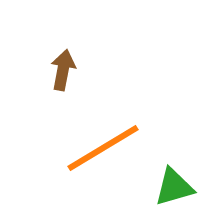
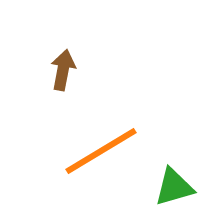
orange line: moved 2 px left, 3 px down
